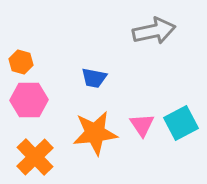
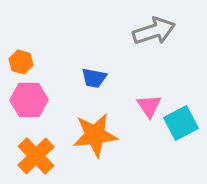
gray arrow: rotated 6 degrees counterclockwise
pink triangle: moved 7 px right, 19 px up
orange star: moved 2 px down
orange cross: moved 1 px right, 1 px up
